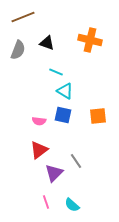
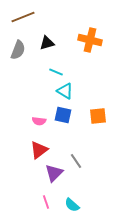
black triangle: rotated 35 degrees counterclockwise
